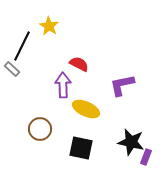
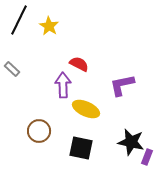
black line: moved 3 px left, 26 px up
brown circle: moved 1 px left, 2 px down
purple rectangle: moved 1 px right
